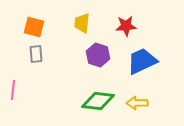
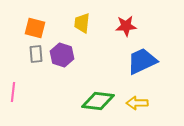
orange square: moved 1 px right, 1 px down
purple hexagon: moved 36 px left
pink line: moved 2 px down
